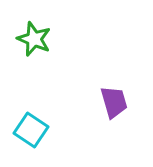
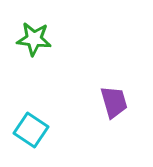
green star: rotated 16 degrees counterclockwise
